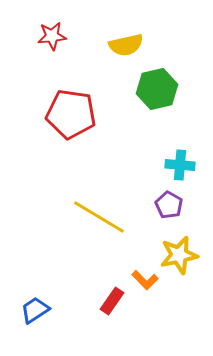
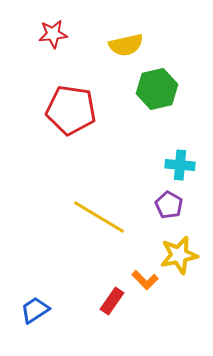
red star: moved 1 px right, 2 px up
red pentagon: moved 4 px up
